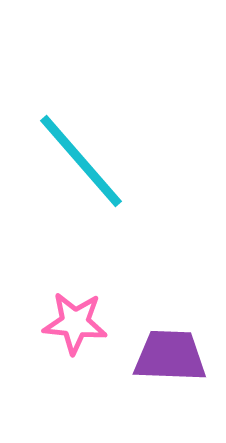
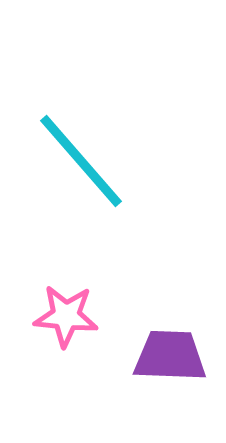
pink star: moved 9 px left, 7 px up
